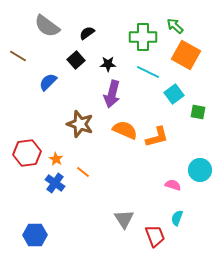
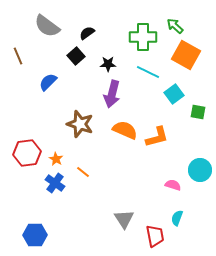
brown line: rotated 36 degrees clockwise
black square: moved 4 px up
red trapezoid: rotated 10 degrees clockwise
